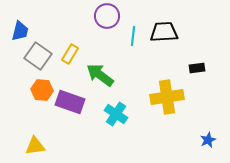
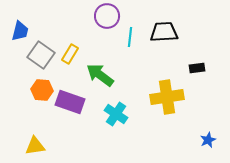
cyan line: moved 3 px left, 1 px down
gray square: moved 3 px right, 1 px up
